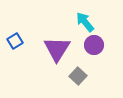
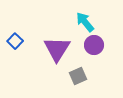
blue square: rotated 14 degrees counterclockwise
gray square: rotated 24 degrees clockwise
